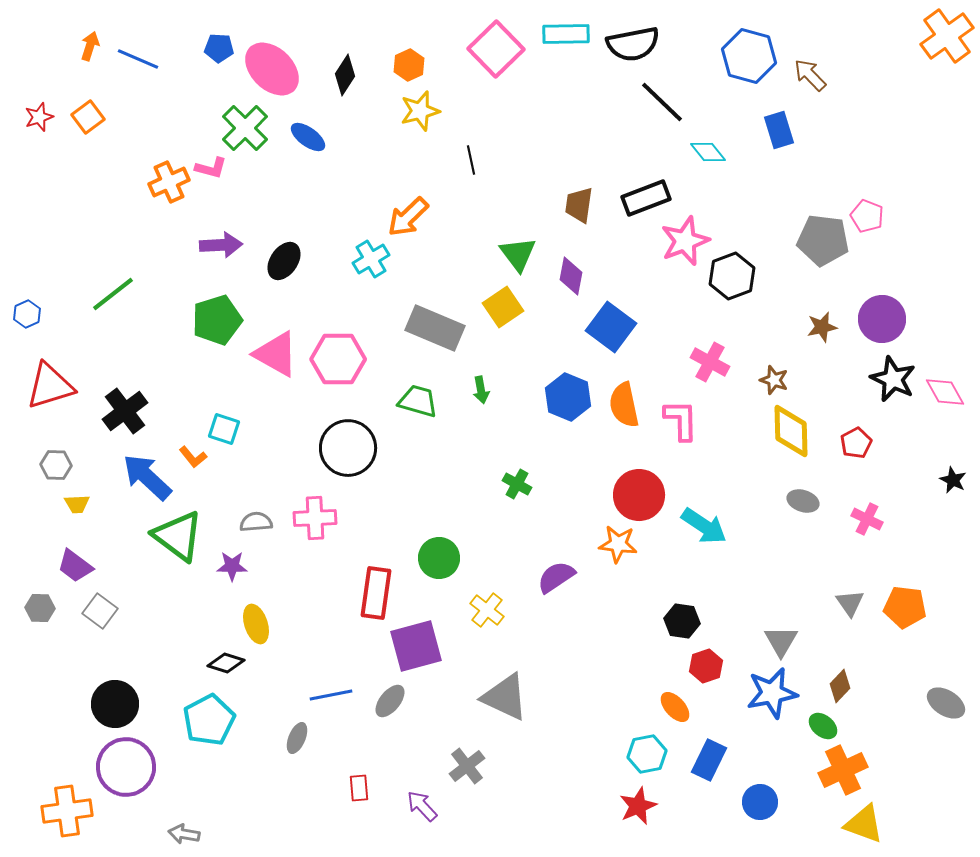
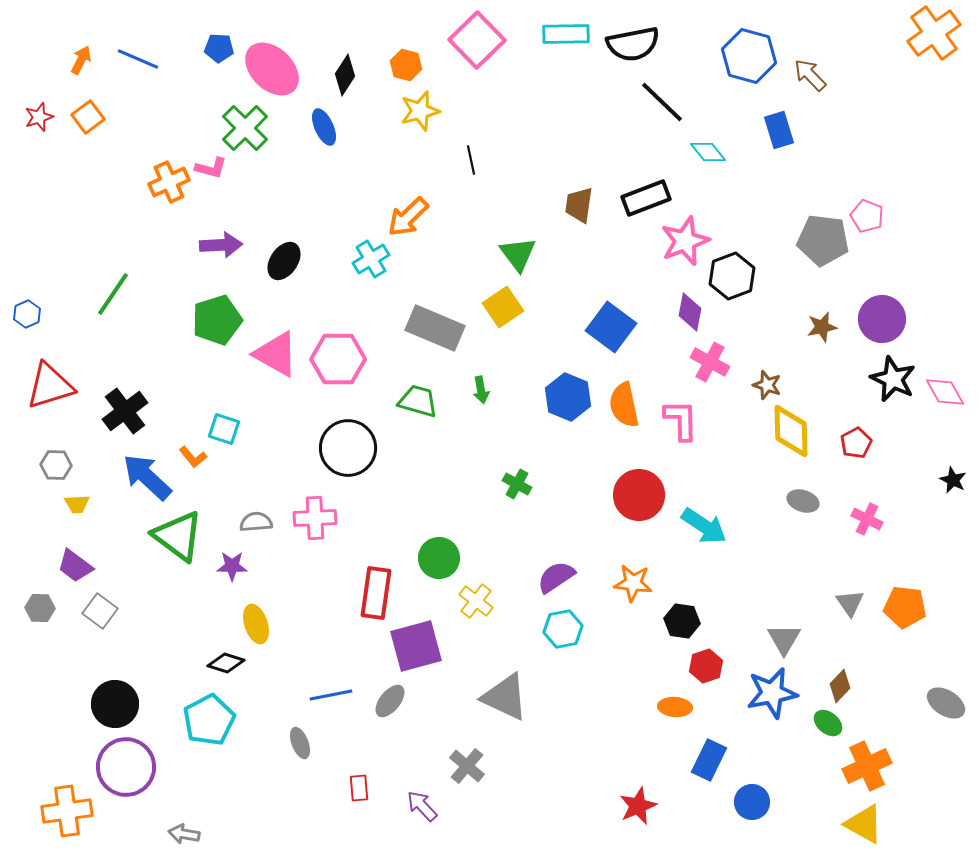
orange cross at (947, 36): moved 13 px left, 3 px up
orange arrow at (90, 46): moved 9 px left, 14 px down; rotated 8 degrees clockwise
pink square at (496, 49): moved 19 px left, 9 px up
orange hexagon at (409, 65): moved 3 px left; rotated 20 degrees counterclockwise
blue ellipse at (308, 137): moved 16 px right, 10 px up; rotated 30 degrees clockwise
purple diamond at (571, 276): moved 119 px right, 36 px down
green line at (113, 294): rotated 18 degrees counterclockwise
brown star at (774, 380): moved 7 px left, 5 px down
orange star at (618, 544): moved 15 px right, 39 px down
yellow cross at (487, 610): moved 11 px left, 9 px up
gray triangle at (781, 641): moved 3 px right, 2 px up
orange ellipse at (675, 707): rotated 44 degrees counterclockwise
green ellipse at (823, 726): moved 5 px right, 3 px up
gray ellipse at (297, 738): moved 3 px right, 5 px down; rotated 44 degrees counterclockwise
cyan hexagon at (647, 754): moved 84 px left, 125 px up
gray cross at (467, 766): rotated 12 degrees counterclockwise
orange cross at (843, 770): moved 24 px right, 4 px up
blue circle at (760, 802): moved 8 px left
yellow triangle at (864, 824): rotated 9 degrees clockwise
